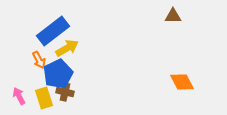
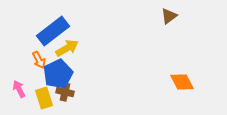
brown triangle: moved 4 px left; rotated 36 degrees counterclockwise
pink arrow: moved 7 px up
